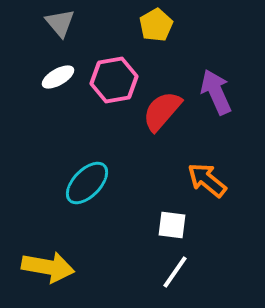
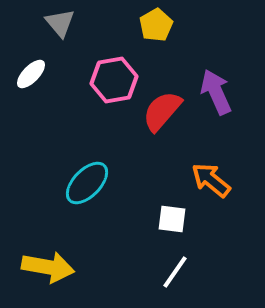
white ellipse: moved 27 px left, 3 px up; rotated 16 degrees counterclockwise
orange arrow: moved 4 px right
white square: moved 6 px up
